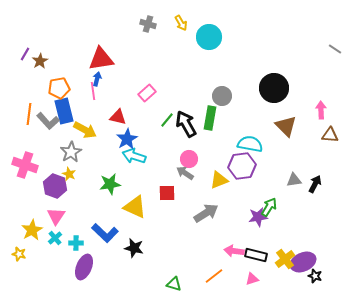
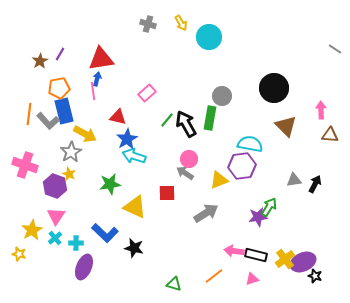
purple line at (25, 54): moved 35 px right
yellow arrow at (85, 130): moved 4 px down
